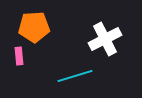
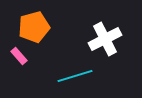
orange pentagon: rotated 12 degrees counterclockwise
pink rectangle: rotated 36 degrees counterclockwise
